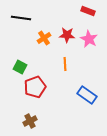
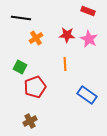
orange cross: moved 8 px left
